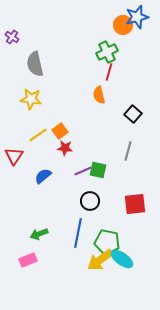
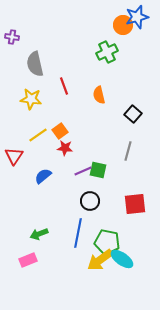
purple cross: rotated 24 degrees counterclockwise
red line: moved 45 px left, 14 px down; rotated 36 degrees counterclockwise
